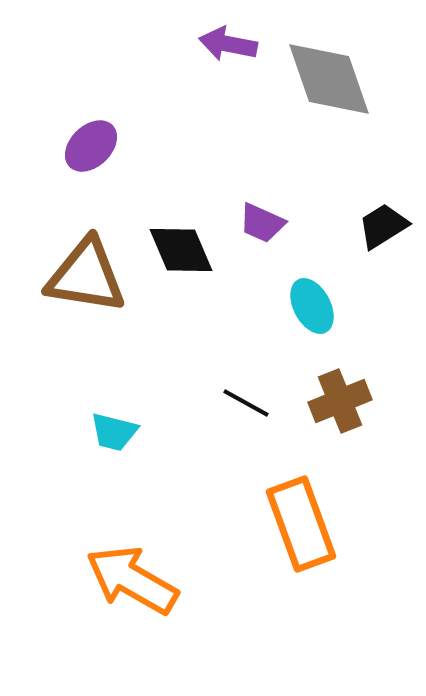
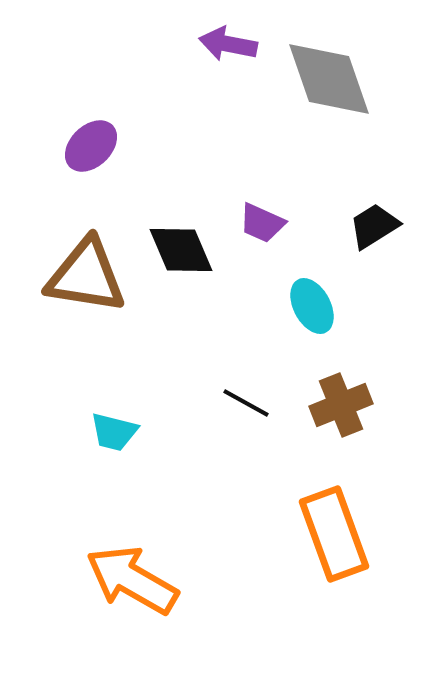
black trapezoid: moved 9 px left
brown cross: moved 1 px right, 4 px down
orange rectangle: moved 33 px right, 10 px down
